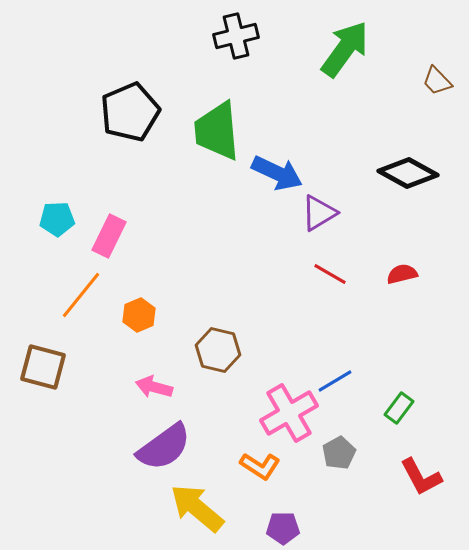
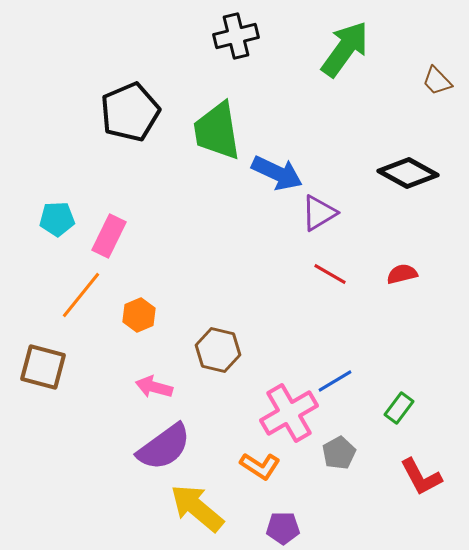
green trapezoid: rotated 4 degrees counterclockwise
